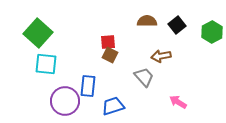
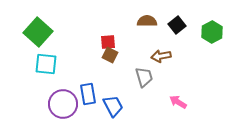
green square: moved 1 px up
gray trapezoid: rotated 25 degrees clockwise
blue rectangle: moved 8 px down; rotated 15 degrees counterclockwise
purple circle: moved 2 px left, 3 px down
blue trapezoid: rotated 80 degrees clockwise
